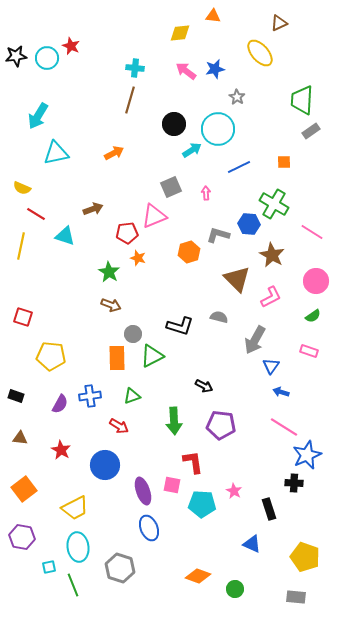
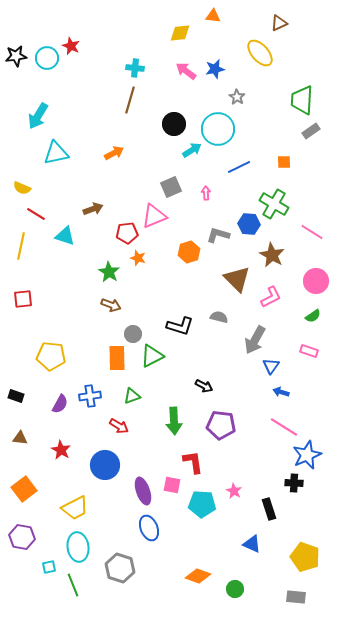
red square at (23, 317): moved 18 px up; rotated 24 degrees counterclockwise
